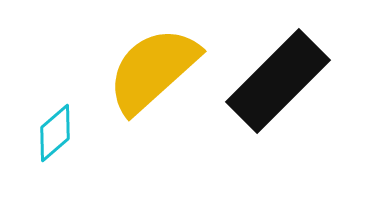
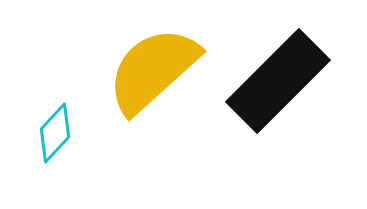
cyan diamond: rotated 6 degrees counterclockwise
